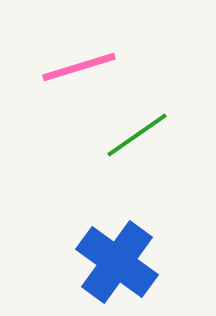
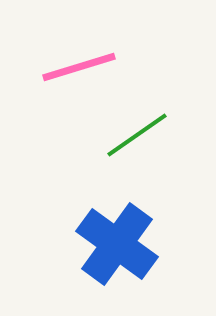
blue cross: moved 18 px up
